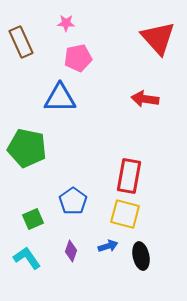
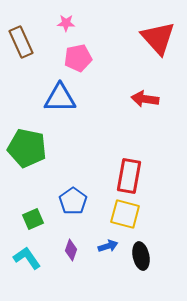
purple diamond: moved 1 px up
